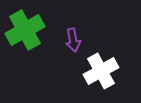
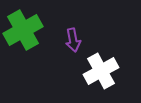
green cross: moved 2 px left
